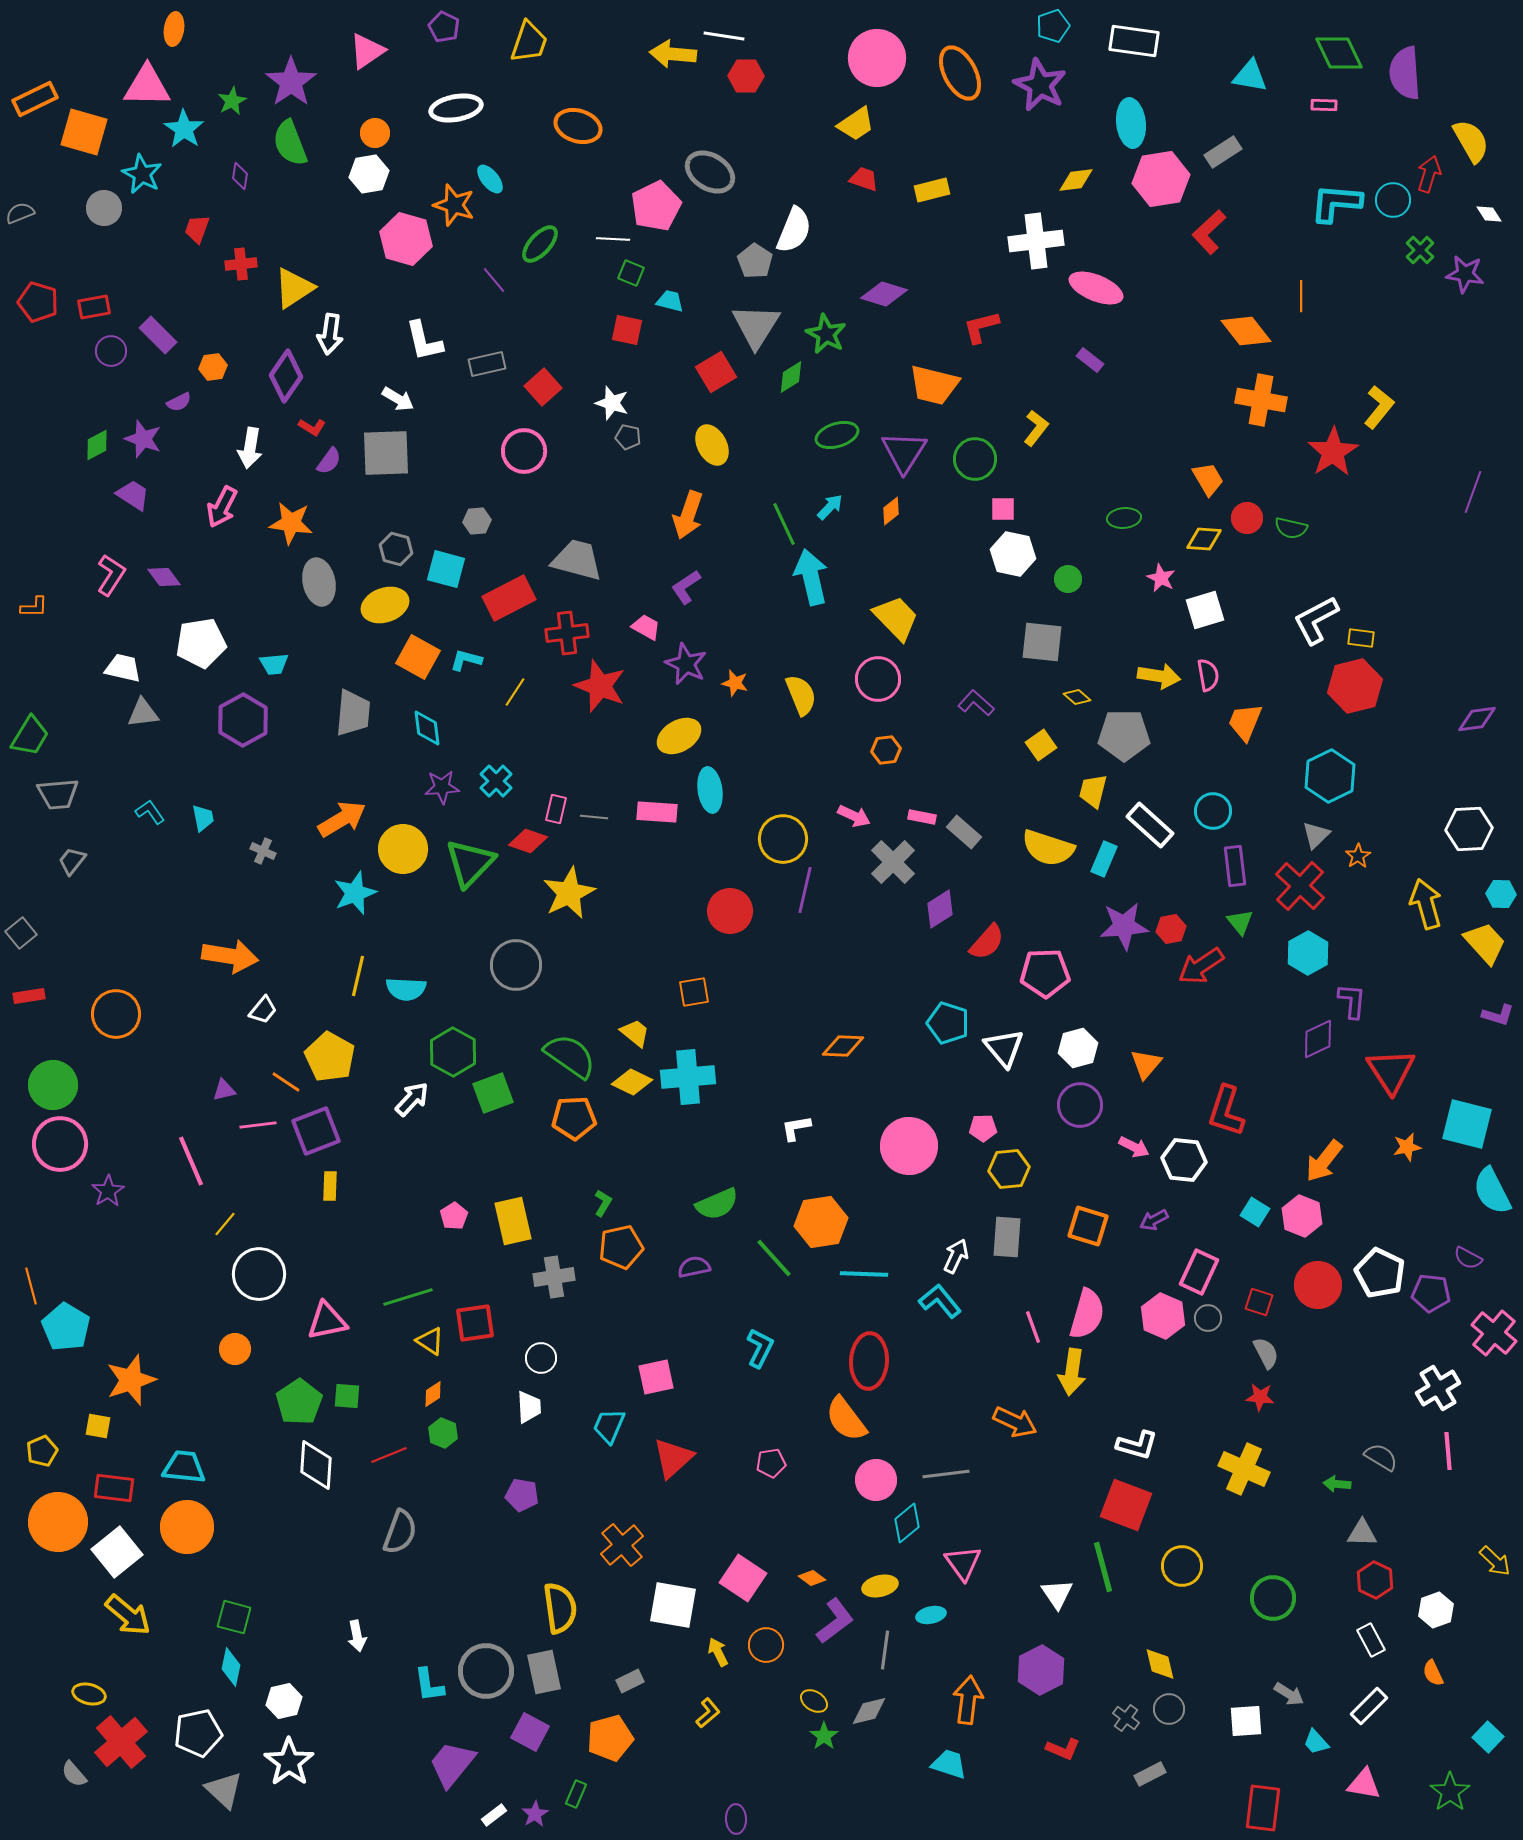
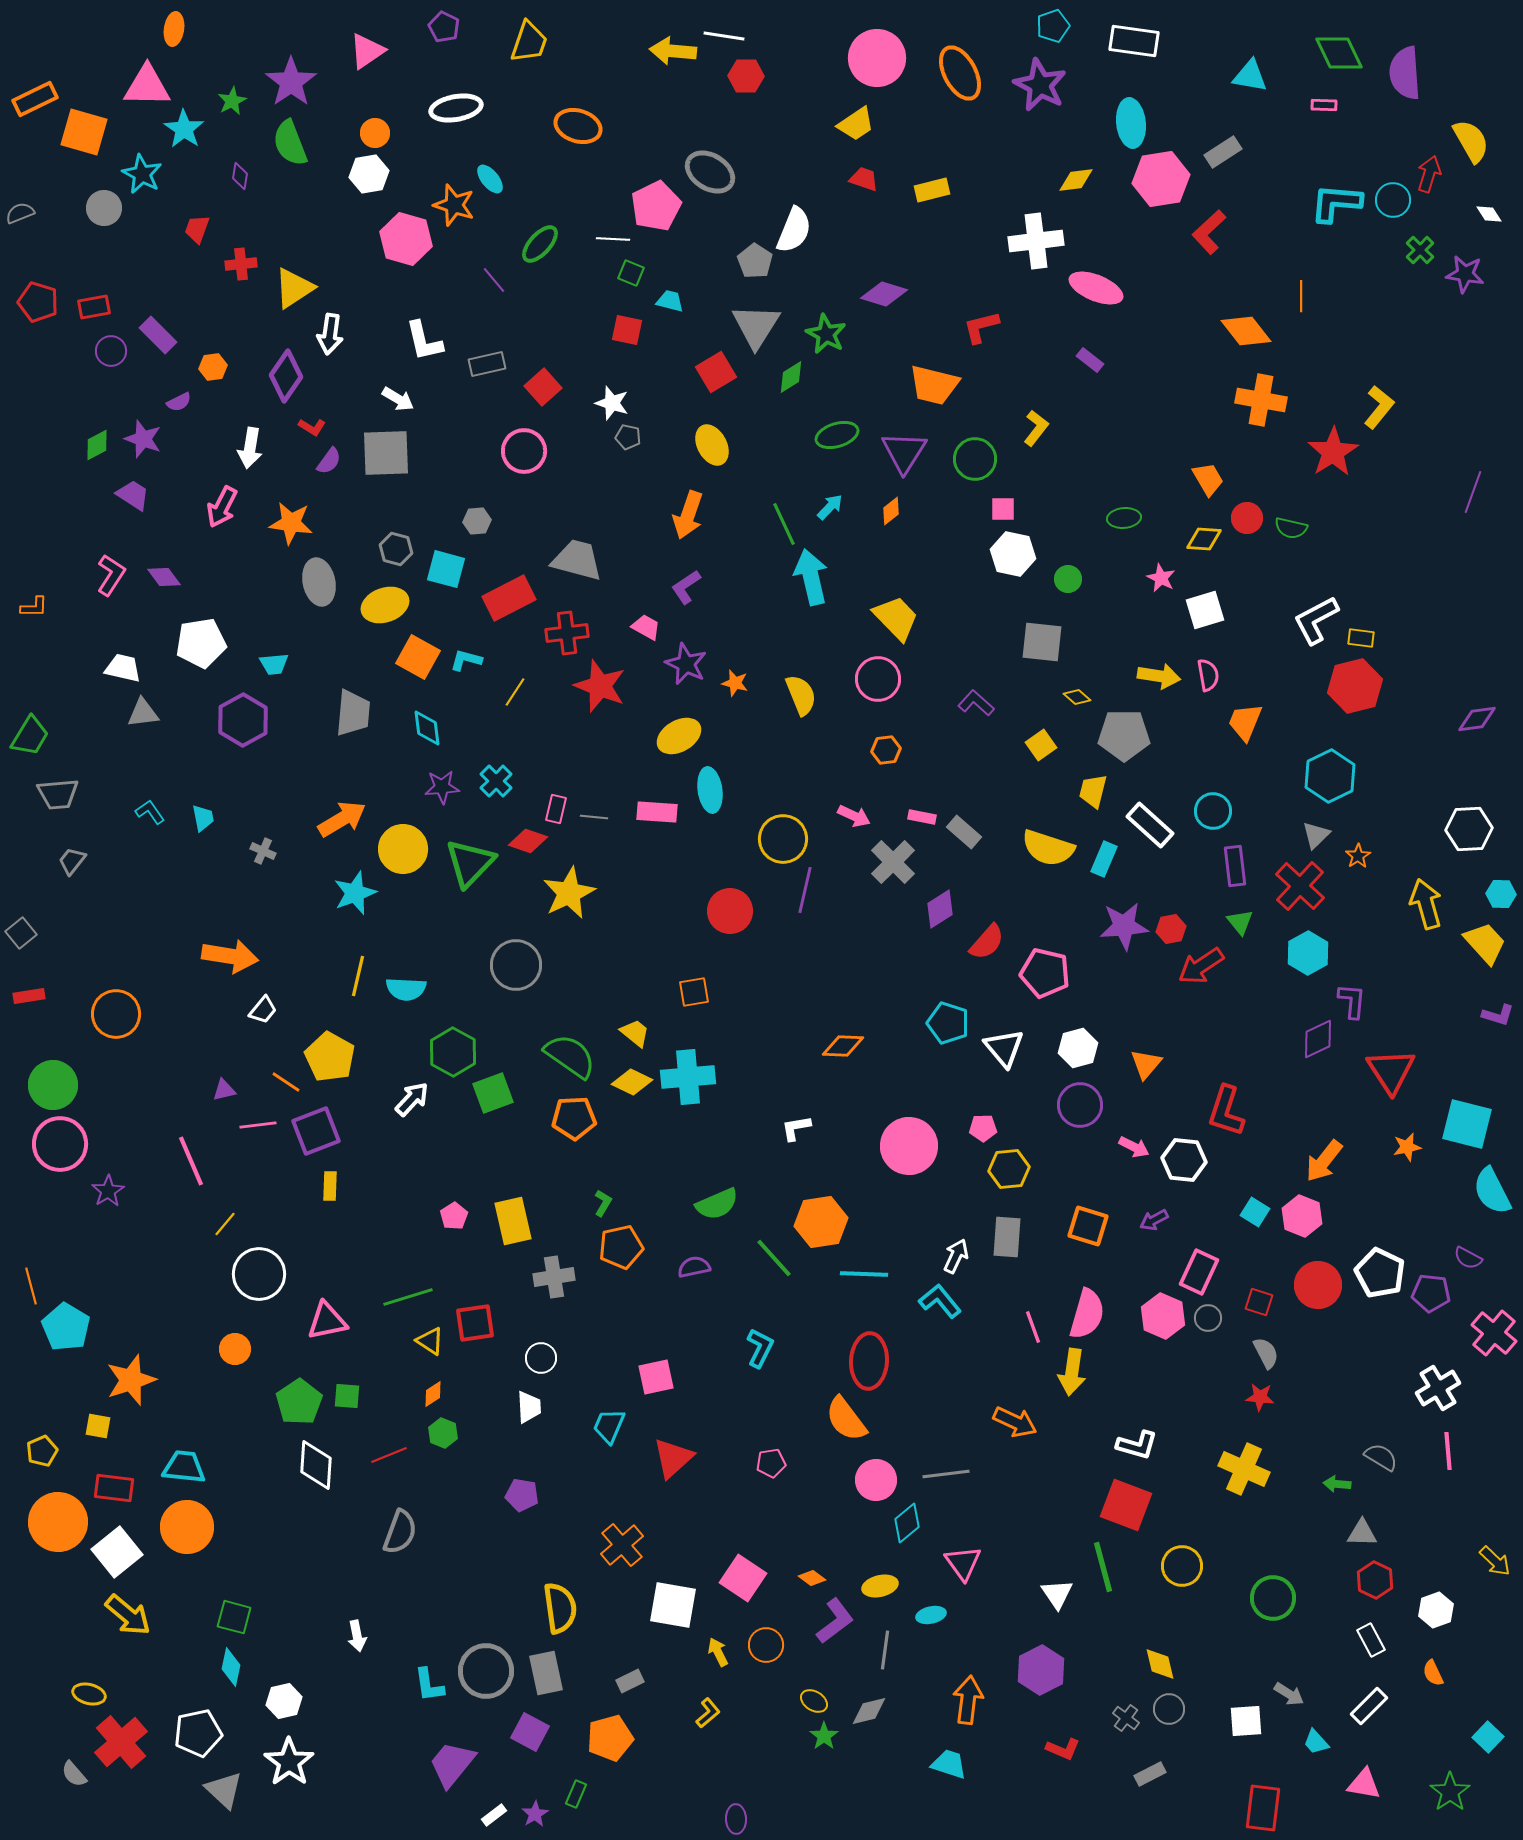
yellow arrow at (673, 54): moved 3 px up
pink pentagon at (1045, 973): rotated 15 degrees clockwise
gray rectangle at (544, 1672): moved 2 px right, 1 px down
